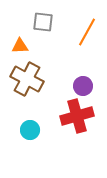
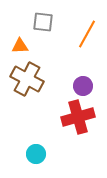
orange line: moved 2 px down
red cross: moved 1 px right, 1 px down
cyan circle: moved 6 px right, 24 px down
